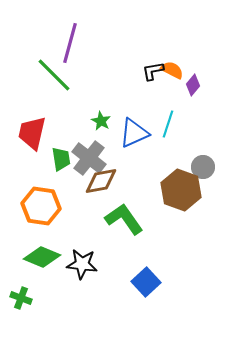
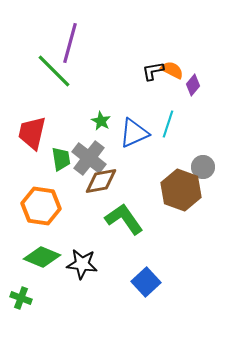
green line: moved 4 px up
